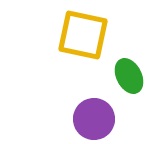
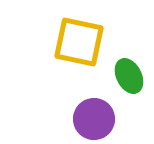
yellow square: moved 4 px left, 7 px down
